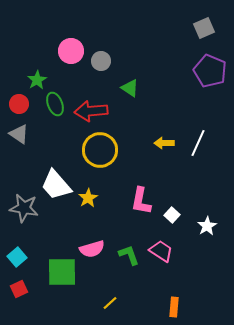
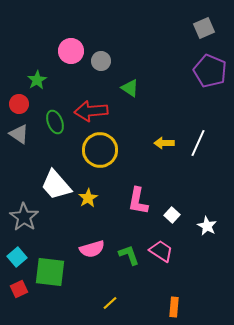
green ellipse: moved 18 px down
pink L-shape: moved 3 px left
gray star: moved 9 px down; rotated 24 degrees clockwise
white star: rotated 12 degrees counterclockwise
green square: moved 12 px left; rotated 8 degrees clockwise
